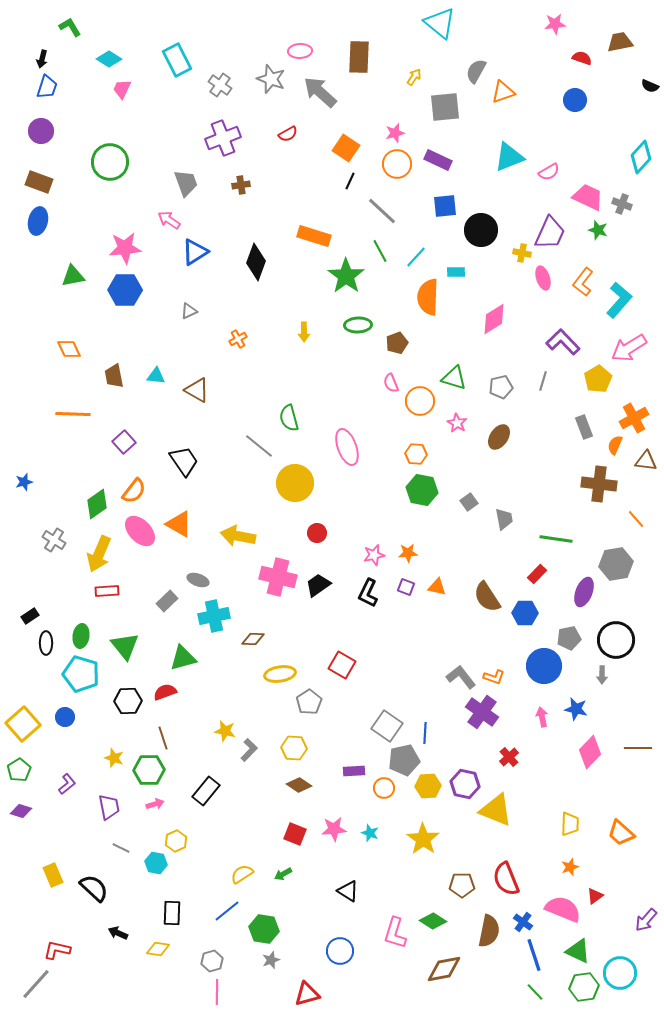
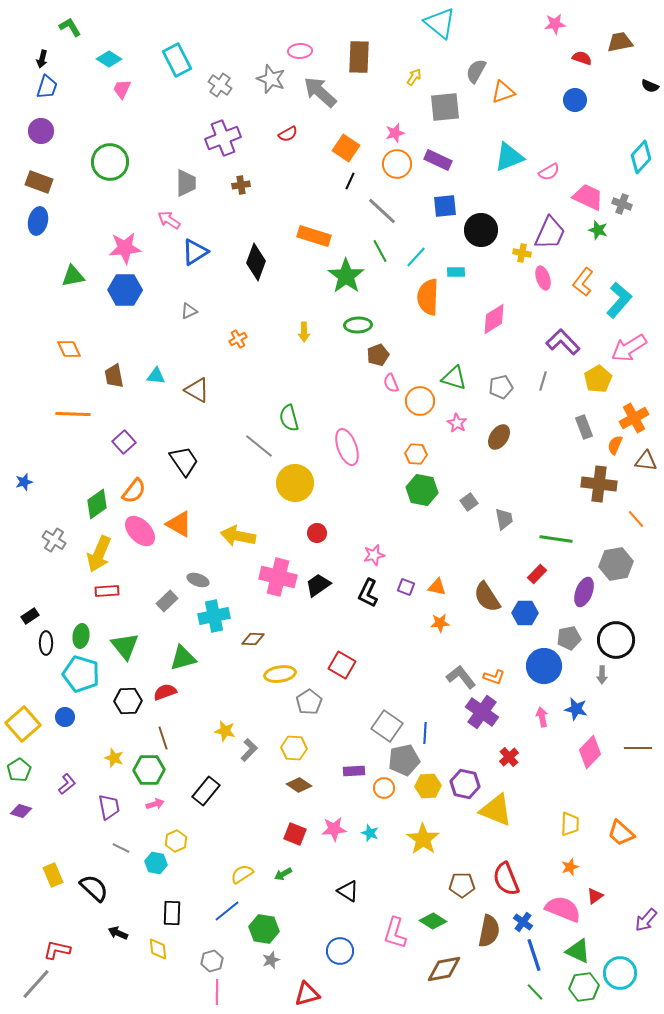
gray trapezoid at (186, 183): rotated 20 degrees clockwise
brown pentagon at (397, 343): moved 19 px left, 12 px down
orange star at (408, 553): moved 32 px right, 70 px down
yellow diamond at (158, 949): rotated 75 degrees clockwise
